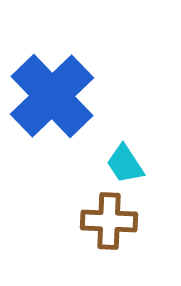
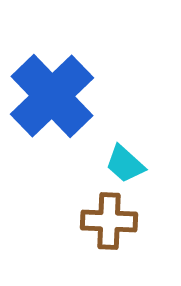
cyan trapezoid: rotated 15 degrees counterclockwise
